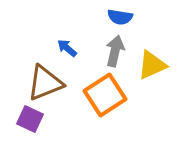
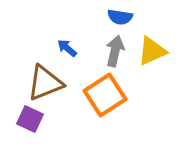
yellow triangle: moved 14 px up
